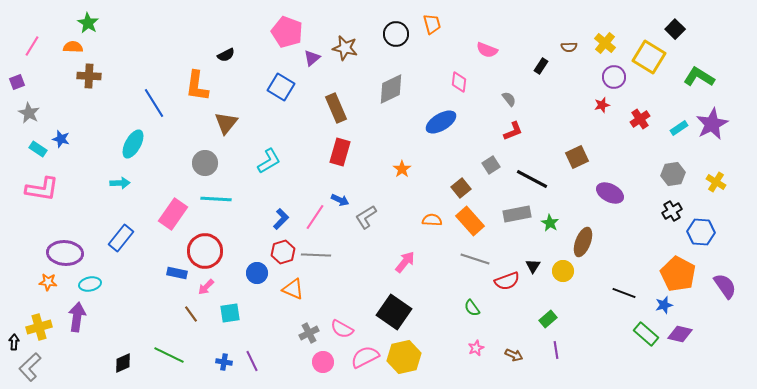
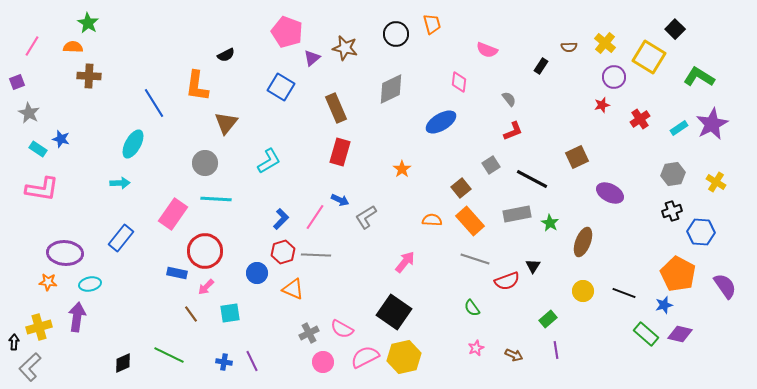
black cross at (672, 211): rotated 12 degrees clockwise
yellow circle at (563, 271): moved 20 px right, 20 px down
